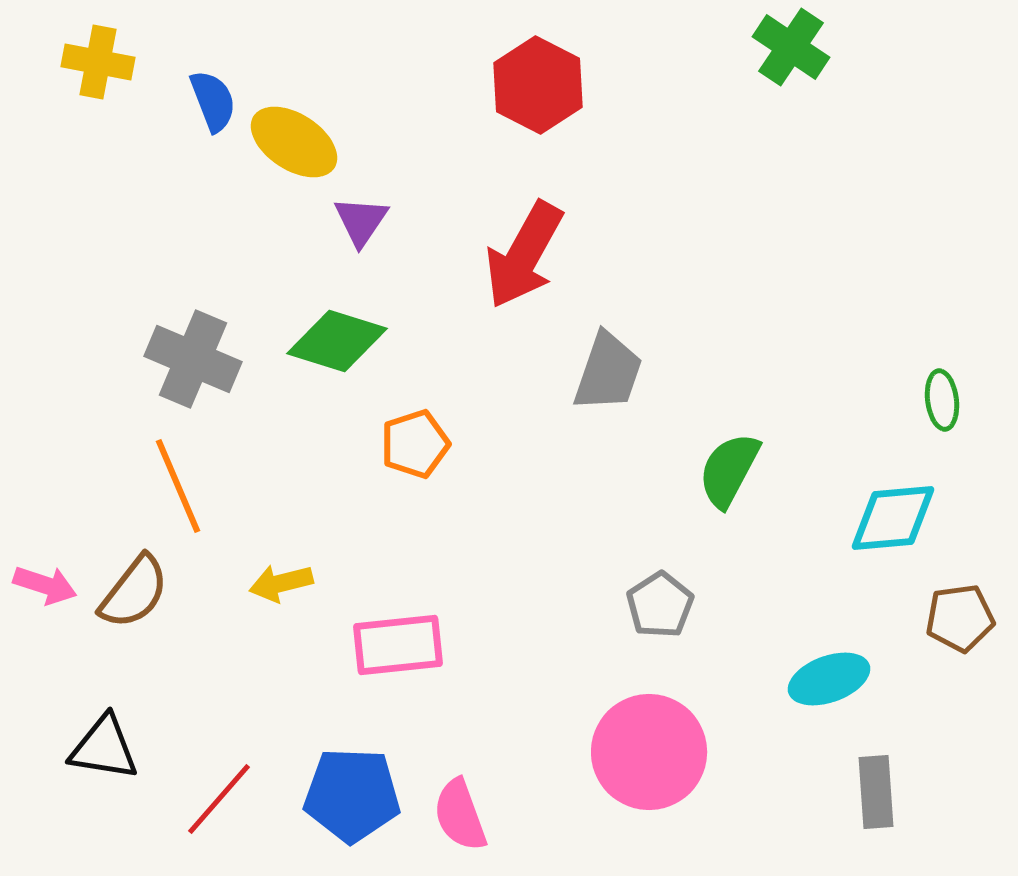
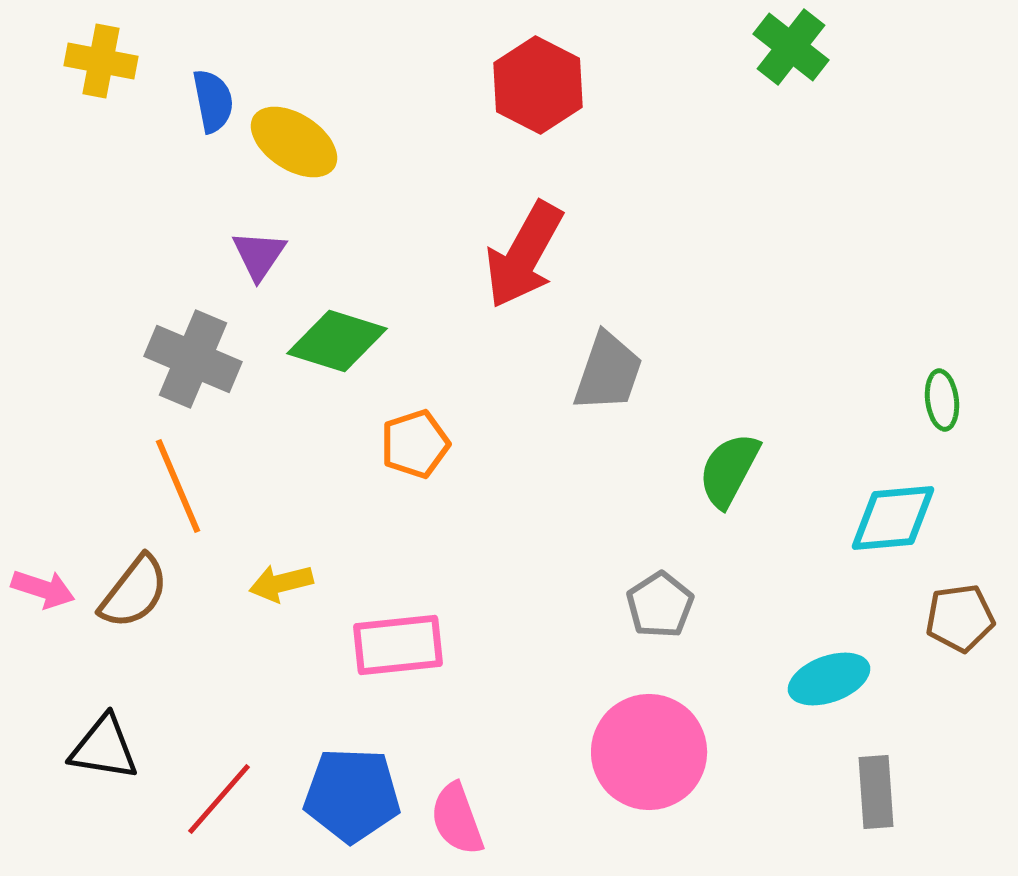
green cross: rotated 4 degrees clockwise
yellow cross: moved 3 px right, 1 px up
blue semicircle: rotated 10 degrees clockwise
purple triangle: moved 102 px left, 34 px down
pink arrow: moved 2 px left, 4 px down
pink semicircle: moved 3 px left, 4 px down
